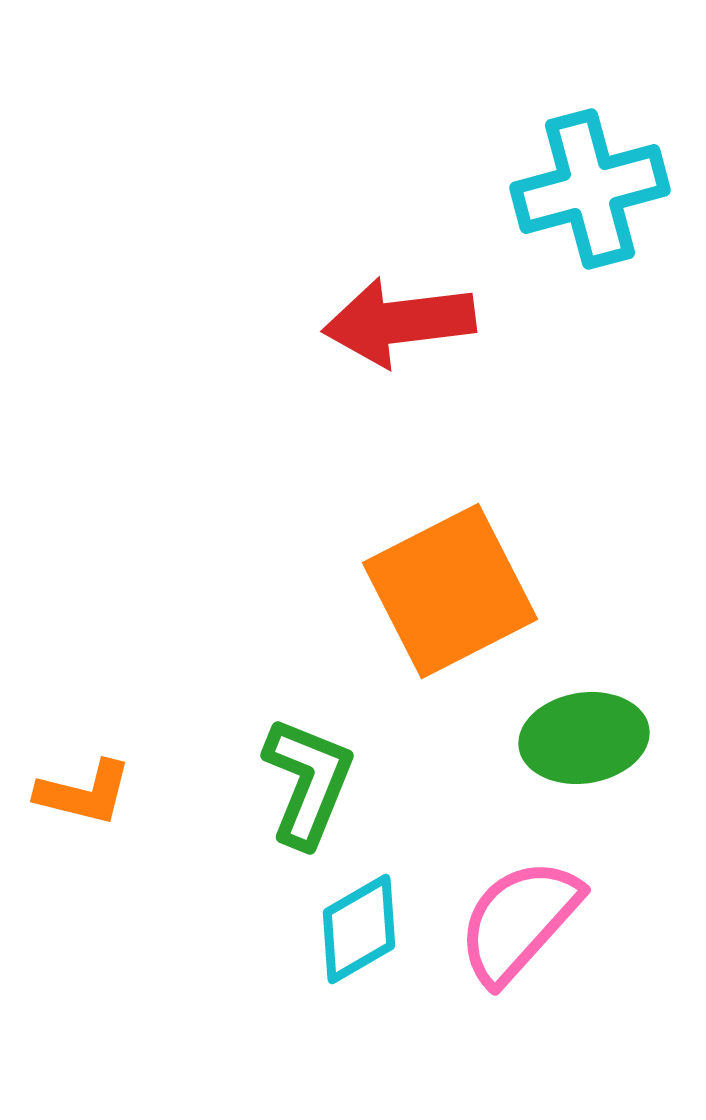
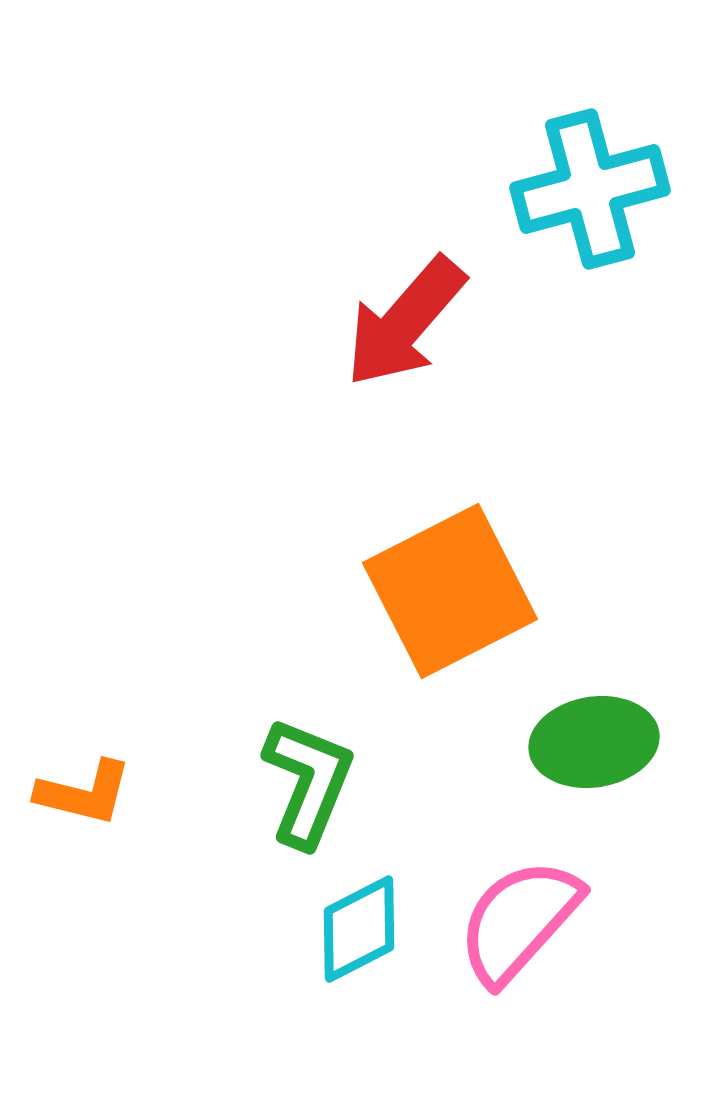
red arrow: moved 6 px right; rotated 42 degrees counterclockwise
green ellipse: moved 10 px right, 4 px down
cyan diamond: rotated 3 degrees clockwise
